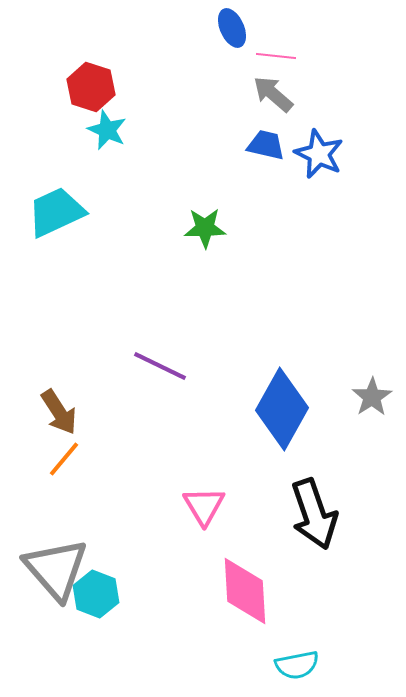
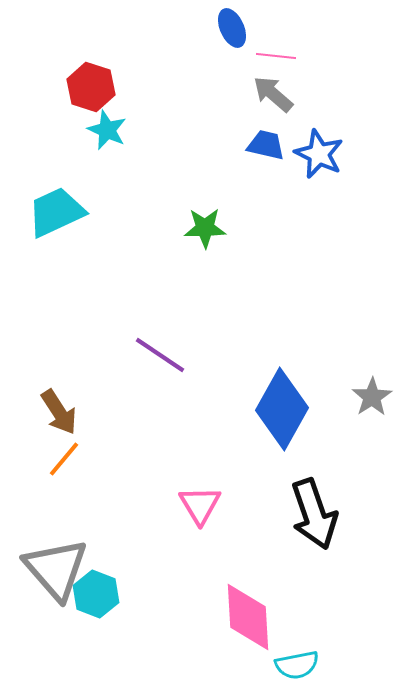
purple line: moved 11 px up; rotated 8 degrees clockwise
pink triangle: moved 4 px left, 1 px up
pink diamond: moved 3 px right, 26 px down
